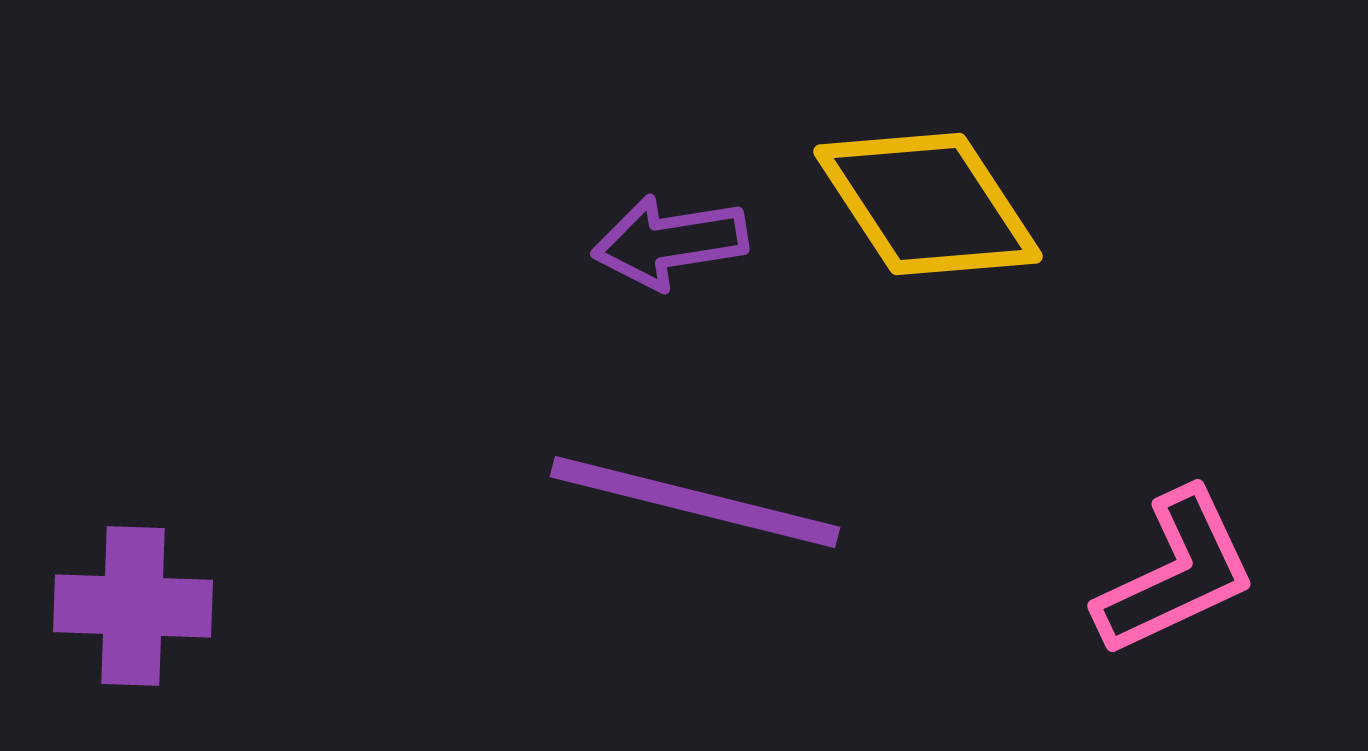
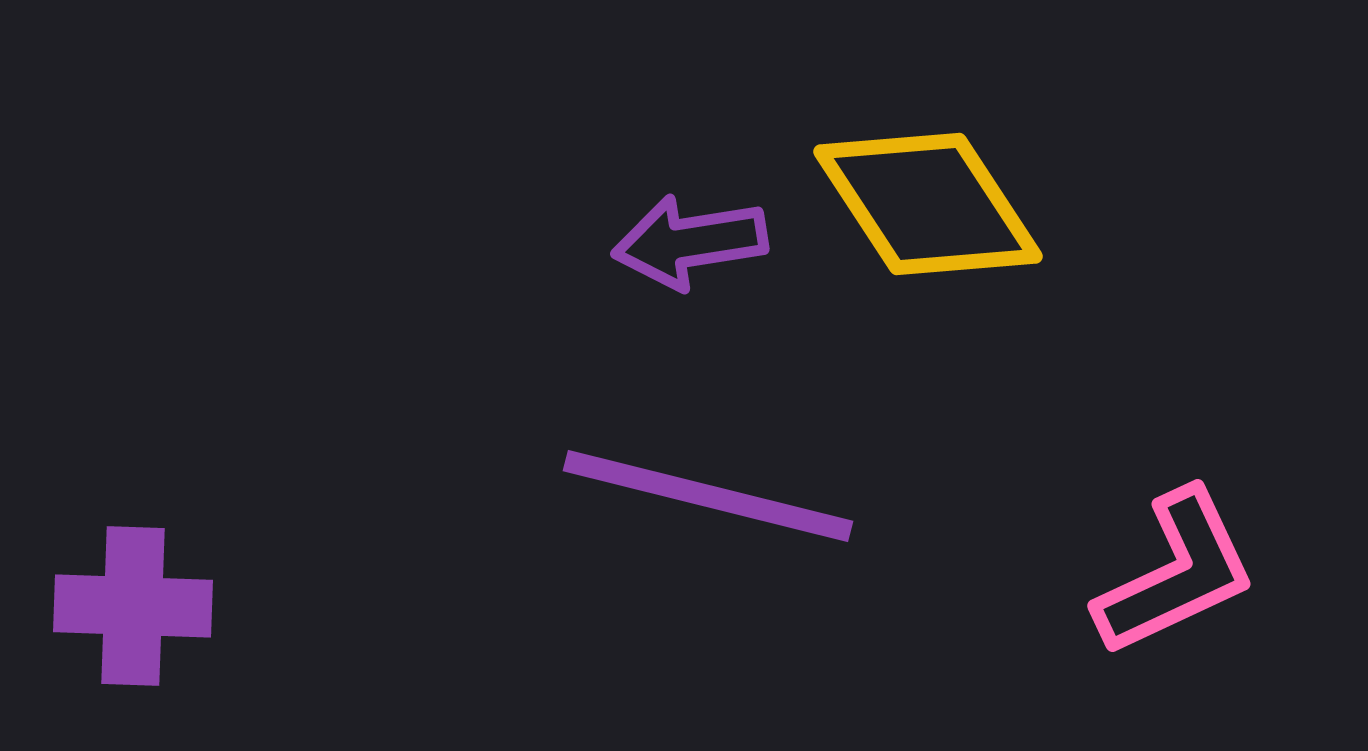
purple arrow: moved 20 px right
purple line: moved 13 px right, 6 px up
